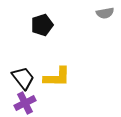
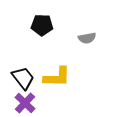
gray semicircle: moved 18 px left, 25 px down
black pentagon: rotated 20 degrees clockwise
purple cross: rotated 20 degrees counterclockwise
